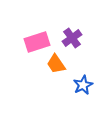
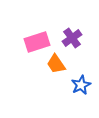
blue star: moved 2 px left
